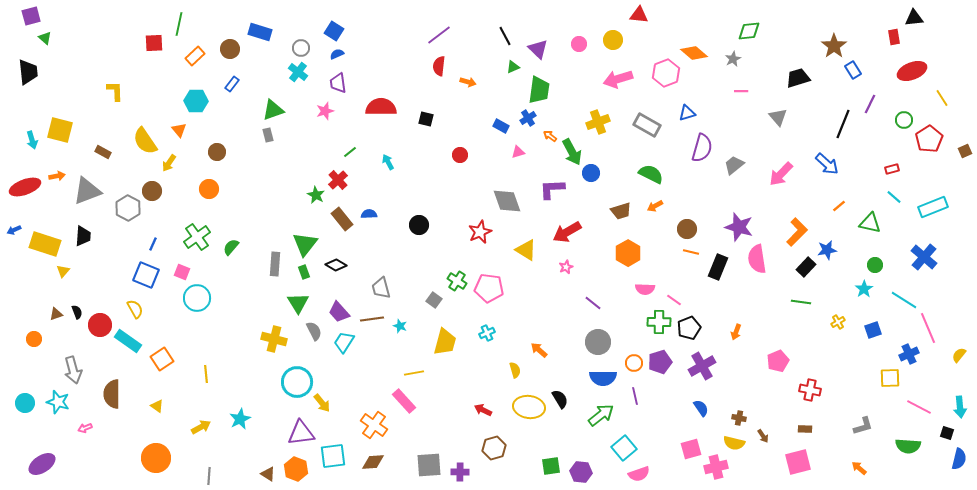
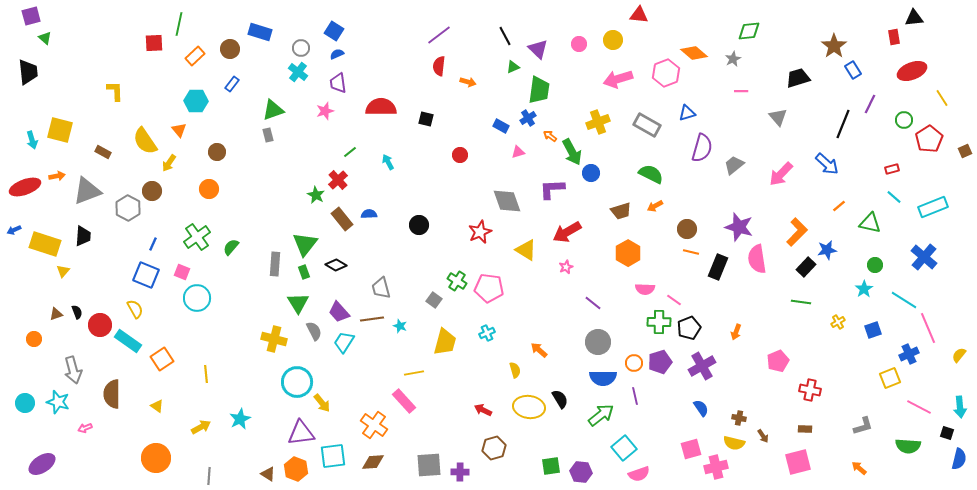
yellow square at (890, 378): rotated 20 degrees counterclockwise
